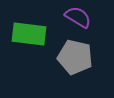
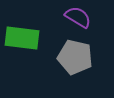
green rectangle: moved 7 px left, 4 px down
